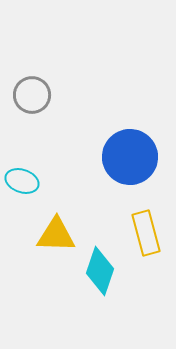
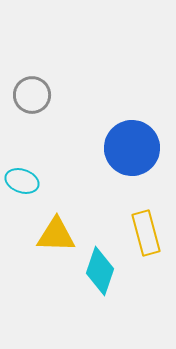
blue circle: moved 2 px right, 9 px up
